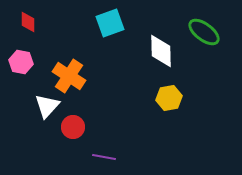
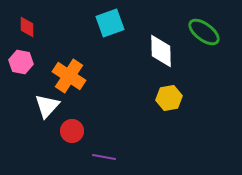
red diamond: moved 1 px left, 5 px down
red circle: moved 1 px left, 4 px down
